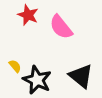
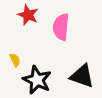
pink semicircle: rotated 44 degrees clockwise
yellow semicircle: moved 6 px up; rotated 16 degrees clockwise
black triangle: moved 1 px right; rotated 20 degrees counterclockwise
